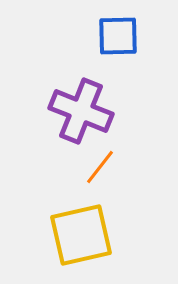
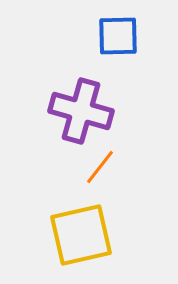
purple cross: rotated 6 degrees counterclockwise
